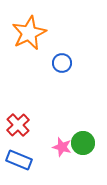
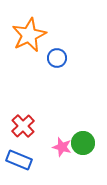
orange star: moved 2 px down
blue circle: moved 5 px left, 5 px up
red cross: moved 5 px right, 1 px down
